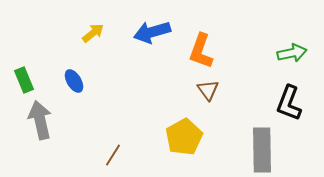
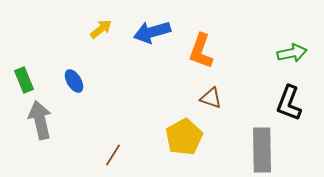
yellow arrow: moved 8 px right, 4 px up
brown triangle: moved 3 px right, 8 px down; rotated 35 degrees counterclockwise
